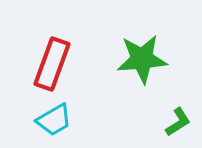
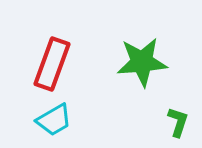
green star: moved 3 px down
green L-shape: rotated 40 degrees counterclockwise
